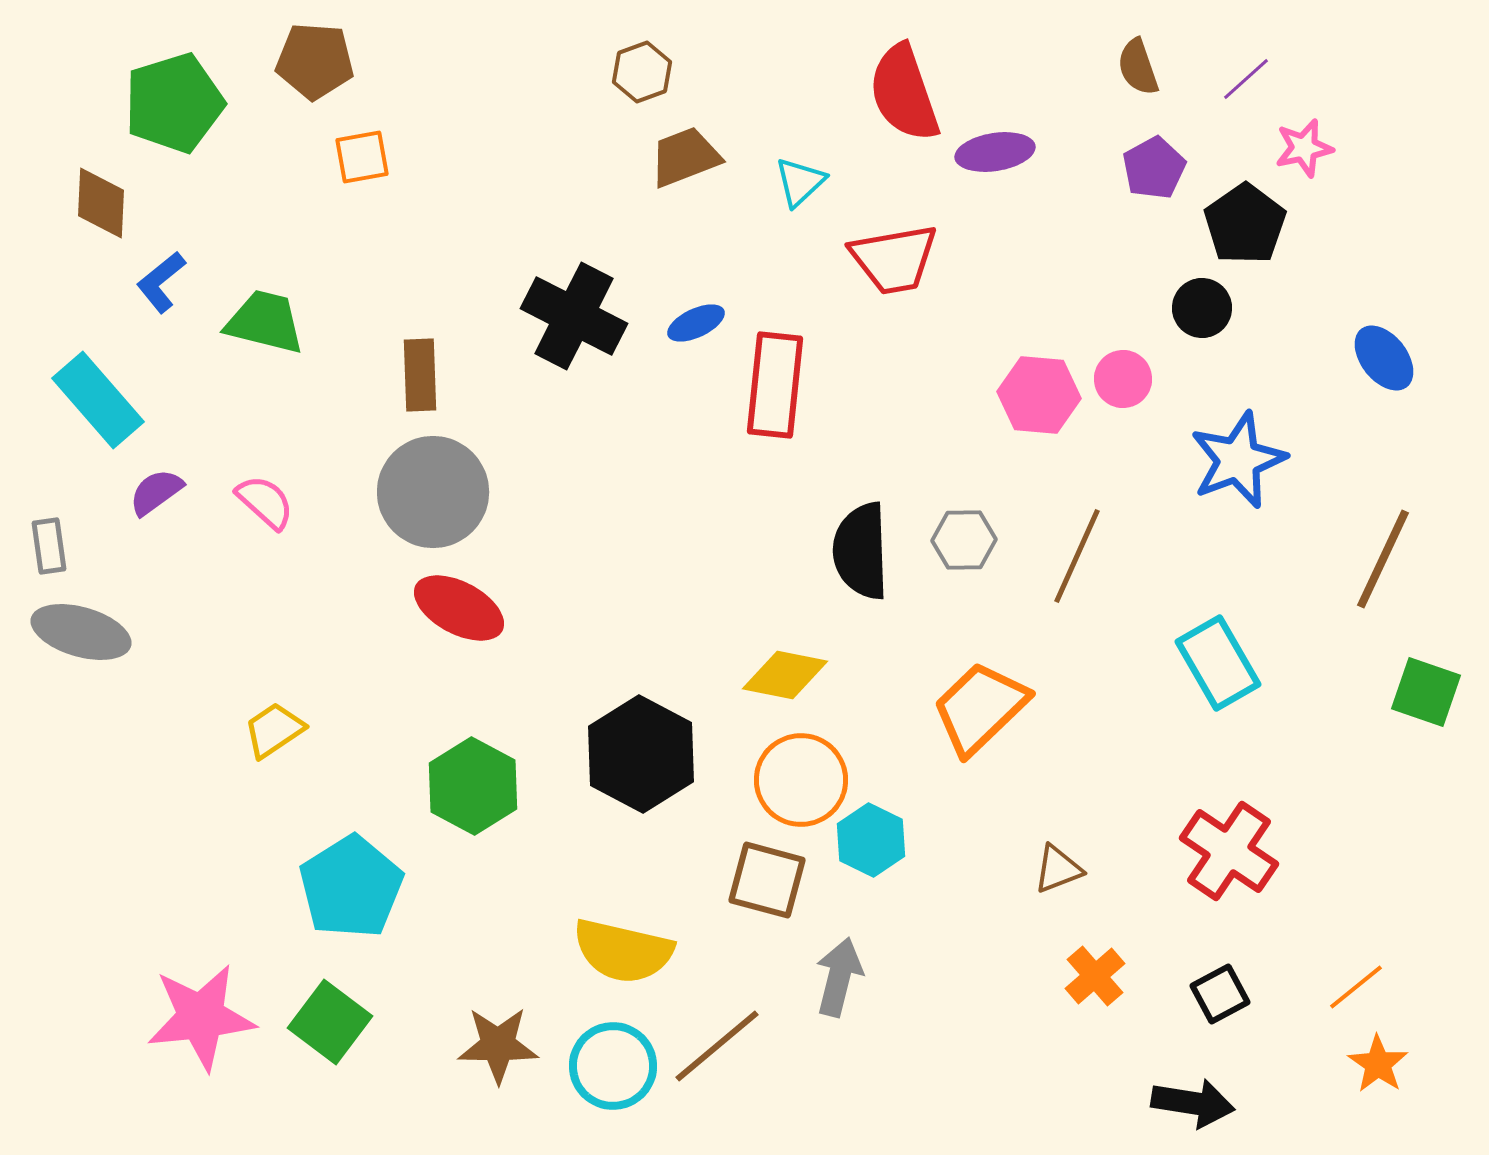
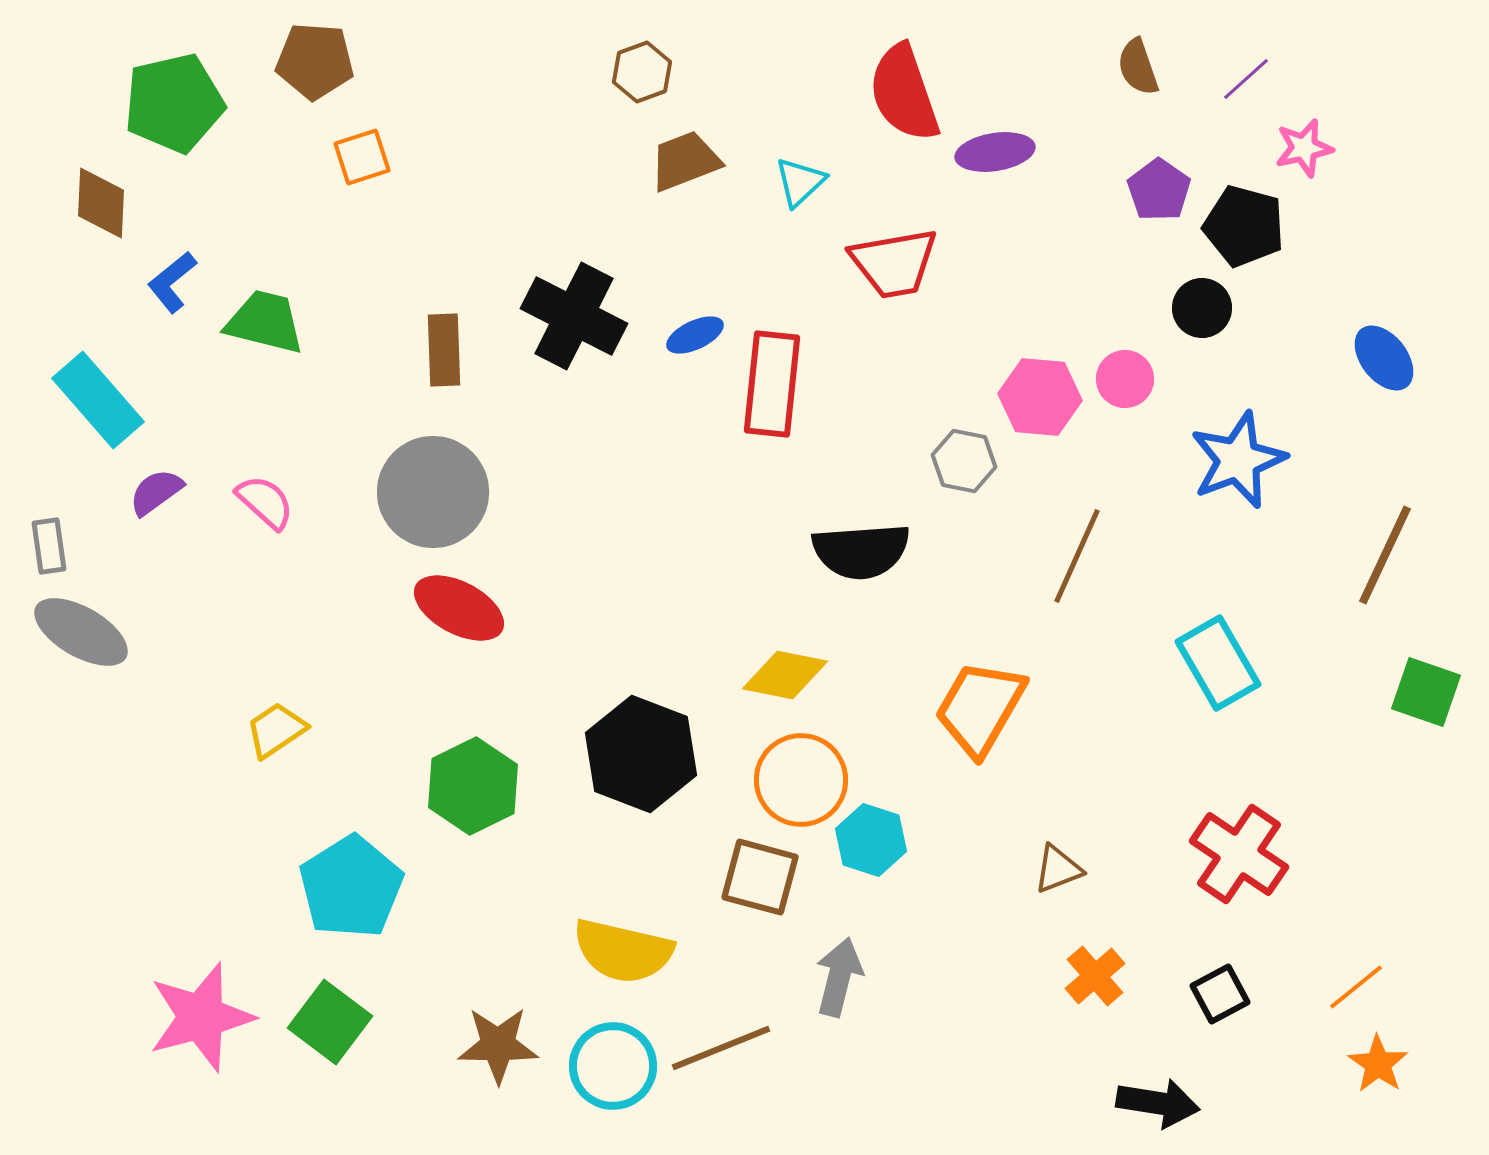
green pentagon at (174, 103): rotated 4 degrees clockwise
orange square at (362, 157): rotated 8 degrees counterclockwise
brown trapezoid at (685, 157): moved 4 px down
purple pentagon at (1154, 168): moved 5 px right, 22 px down; rotated 8 degrees counterclockwise
black pentagon at (1245, 224): moved 1 px left, 2 px down; rotated 22 degrees counterclockwise
red trapezoid at (894, 259): moved 4 px down
blue L-shape at (161, 282): moved 11 px right
blue ellipse at (696, 323): moved 1 px left, 12 px down
brown rectangle at (420, 375): moved 24 px right, 25 px up
pink circle at (1123, 379): moved 2 px right
red rectangle at (775, 385): moved 3 px left, 1 px up
pink hexagon at (1039, 395): moved 1 px right, 2 px down
gray hexagon at (964, 540): moved 79 px up; rotated 12 degrees clockwise
black semicircle at (861, 551): rotated 92 degrees counterclockwise
brown line at (1383, 559): moved 2 px right, 4 px up
gray ellipse at (81, 632): rotated 14 degrees clockwise
orange trapezoid at (980, 708): rotated 16 degrees counterclockwise
yellow trapezoid at (274, 730): moved 2 px right
black hexagon at (641, 754): rotated 7 degrees counterclockwise
green hexagon at (473, 786): rotated 6 degrees clockwise
cyan hexagon at (871, 840): rotated 8 degrees counterclockwise
red cross at (1229, 851): moved 10 px right, 3 px down
brown square at (767, 880): moved 7 px left, 3 px up
pink star at (201, 1017): rotated 9 degrees counterclockwise
brown line at (717, 1046): moved 4 px right, 2 px down; rotated 18 degrees clockwise
black arrow at (1193, 1103): moved 35 px left
